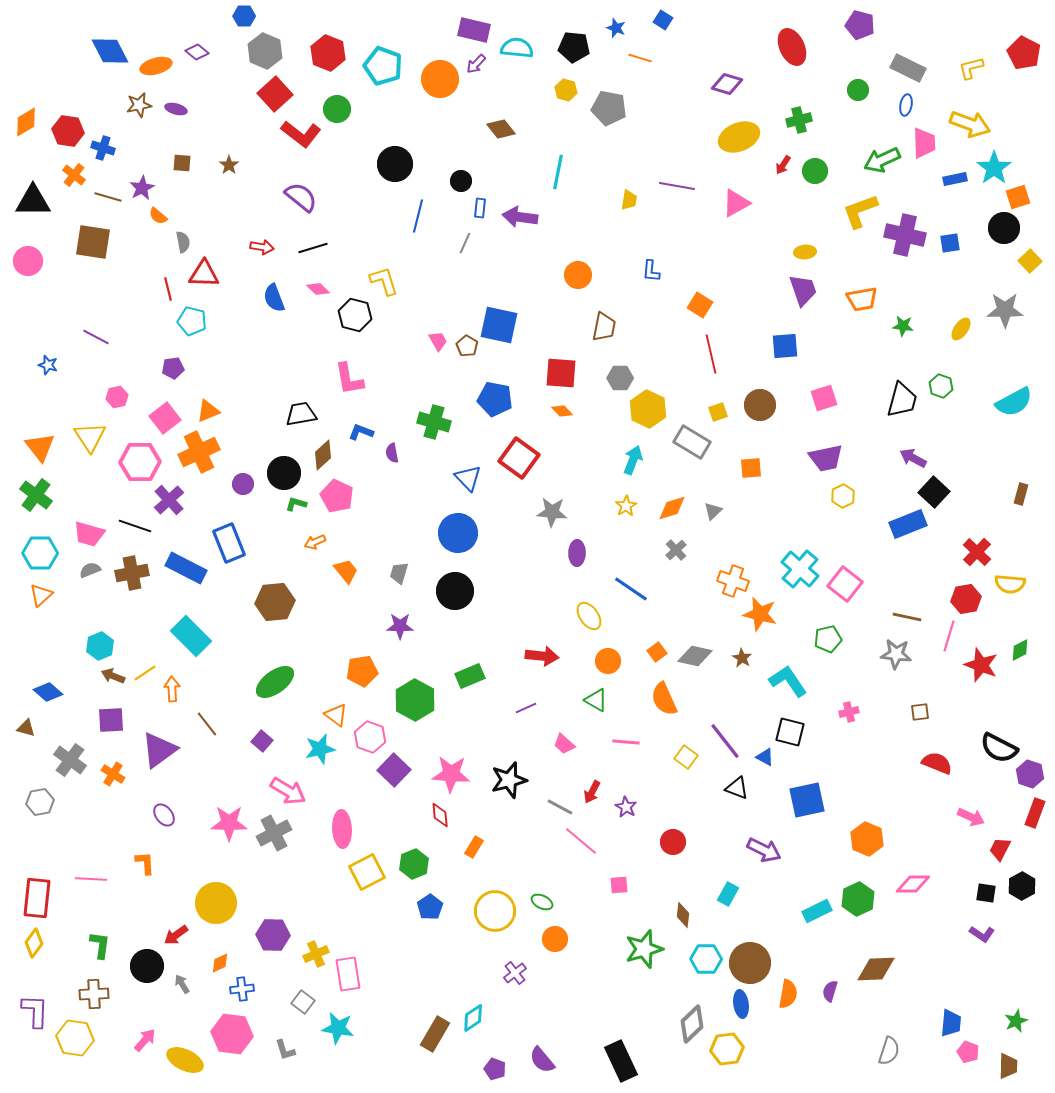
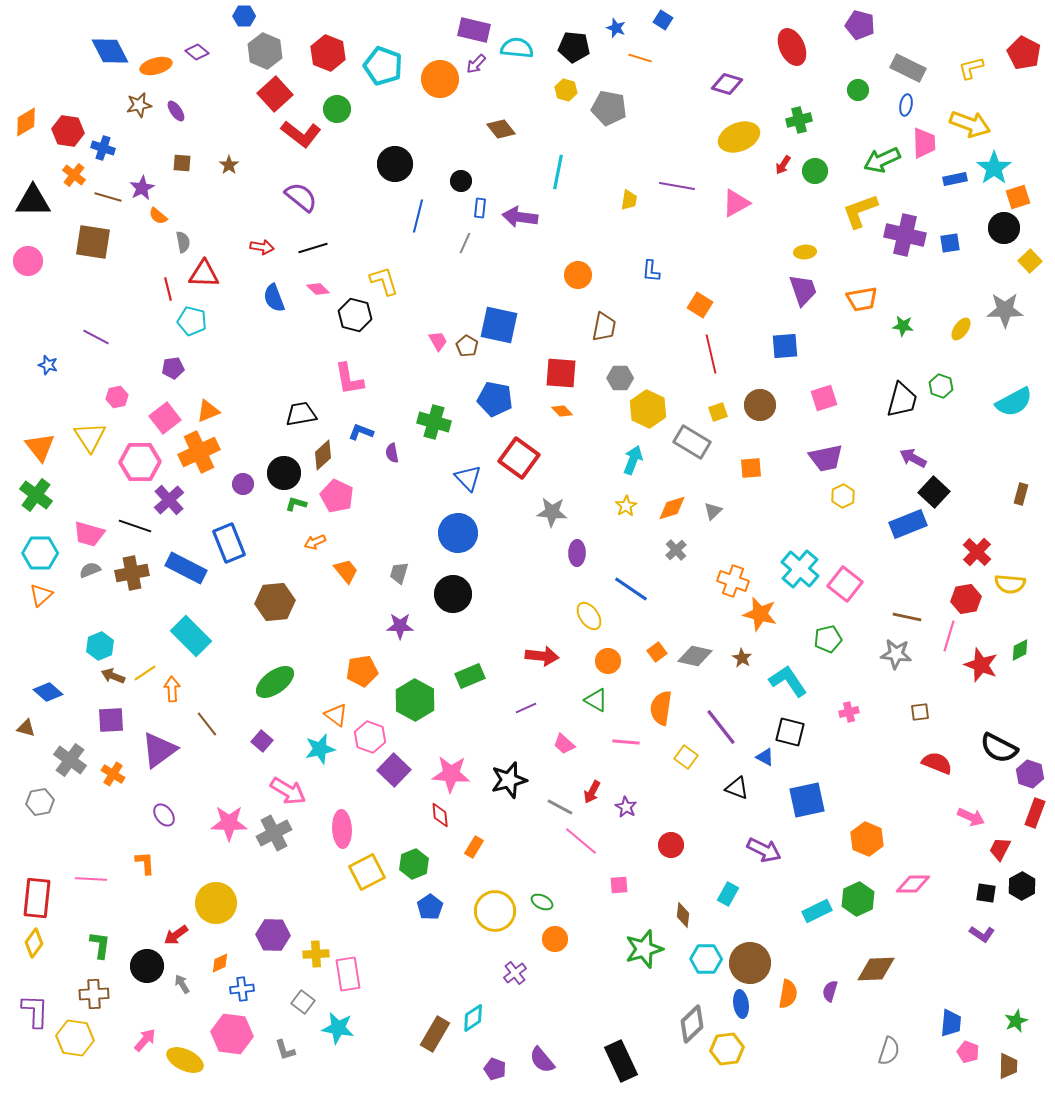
purple ellipse at (176, 109): moved 2 px down; rotated 40 degrees clockwise
black circle at (455, 591): moved 2 px left, 3 px down
orange semicircle at (664, 699): moved 3 px left, 9 px down; rotated 32 degrees clockwise
purple line at (725, 741): moved 4 px left, 14 px up
red circle at (673, 842): moved 2 px left, 3 px down
yellow cross at (316, 954): rotated 20 degrees clockwise
